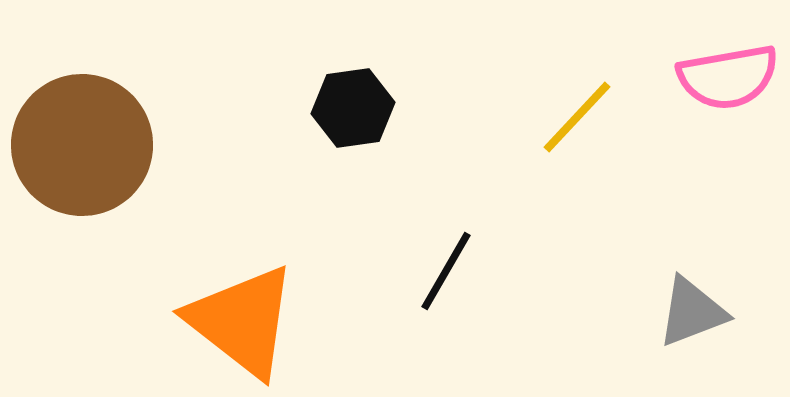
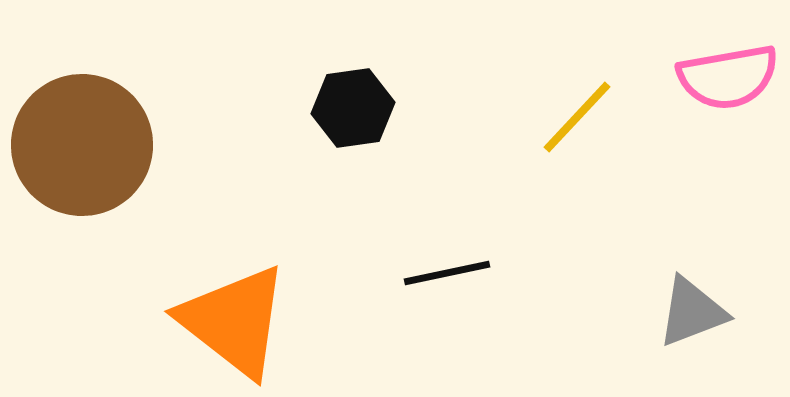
black line: moved 1 px right, 2 px down; rotated 48 degrees clockwise
orange triangle: moved 8 px left
